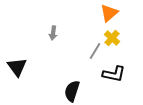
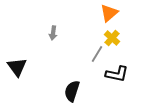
gray line: moved 2 px right, 3 px down
black L-shape: moved 3 px right
